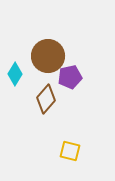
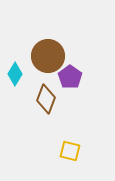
purple pentagon: rotated 25 degrees counterclockwise
brown diamond: rotated 20 degrees counterclockwise
